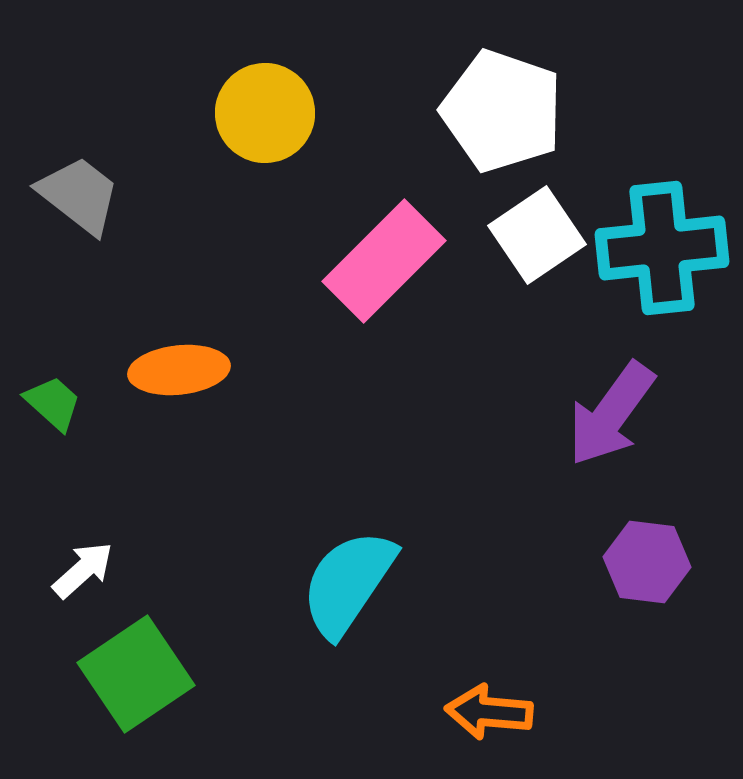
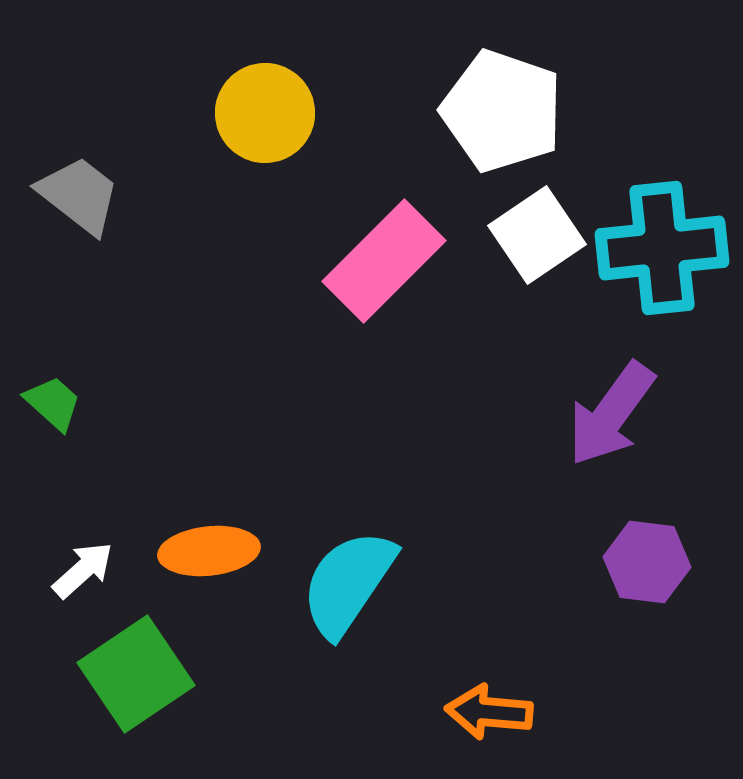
orange ellipse: moved 30 px right, 181 px down
